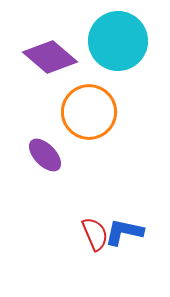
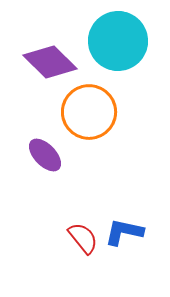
purple diamond: moved 5 px down; rotated 4 degrees clockwise
red semicircle: moved 12 px left, 4 px down; rotated 16 degrees counterclockwise
